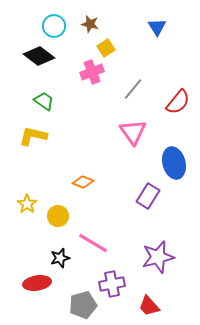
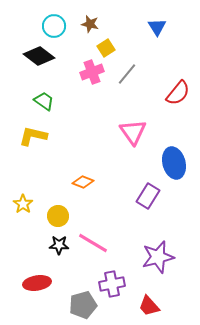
gray line: moved 6 px left, 15 px up
red semicircle: moved 9 px up
yellow star: moved 4 px left
black star: moved 1 px left, 13 px up; rotated 18 degrees clockwise
